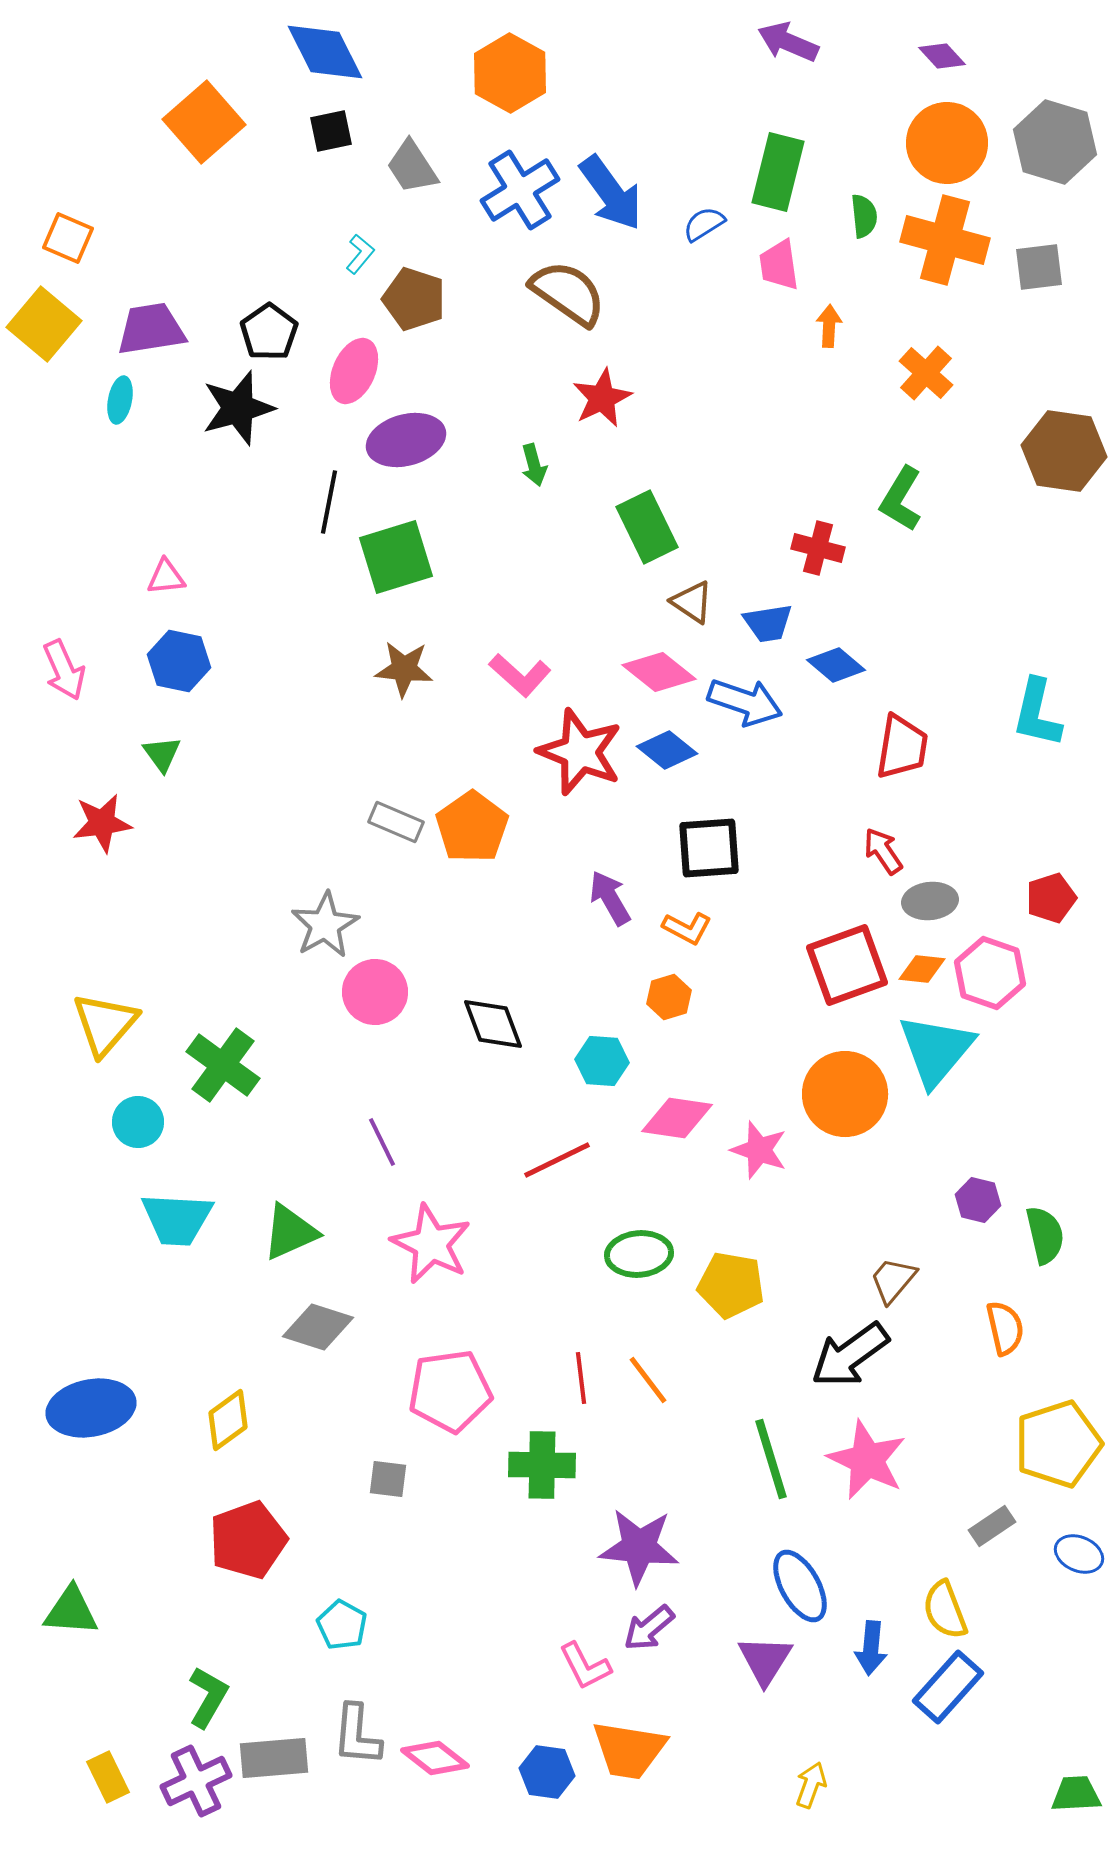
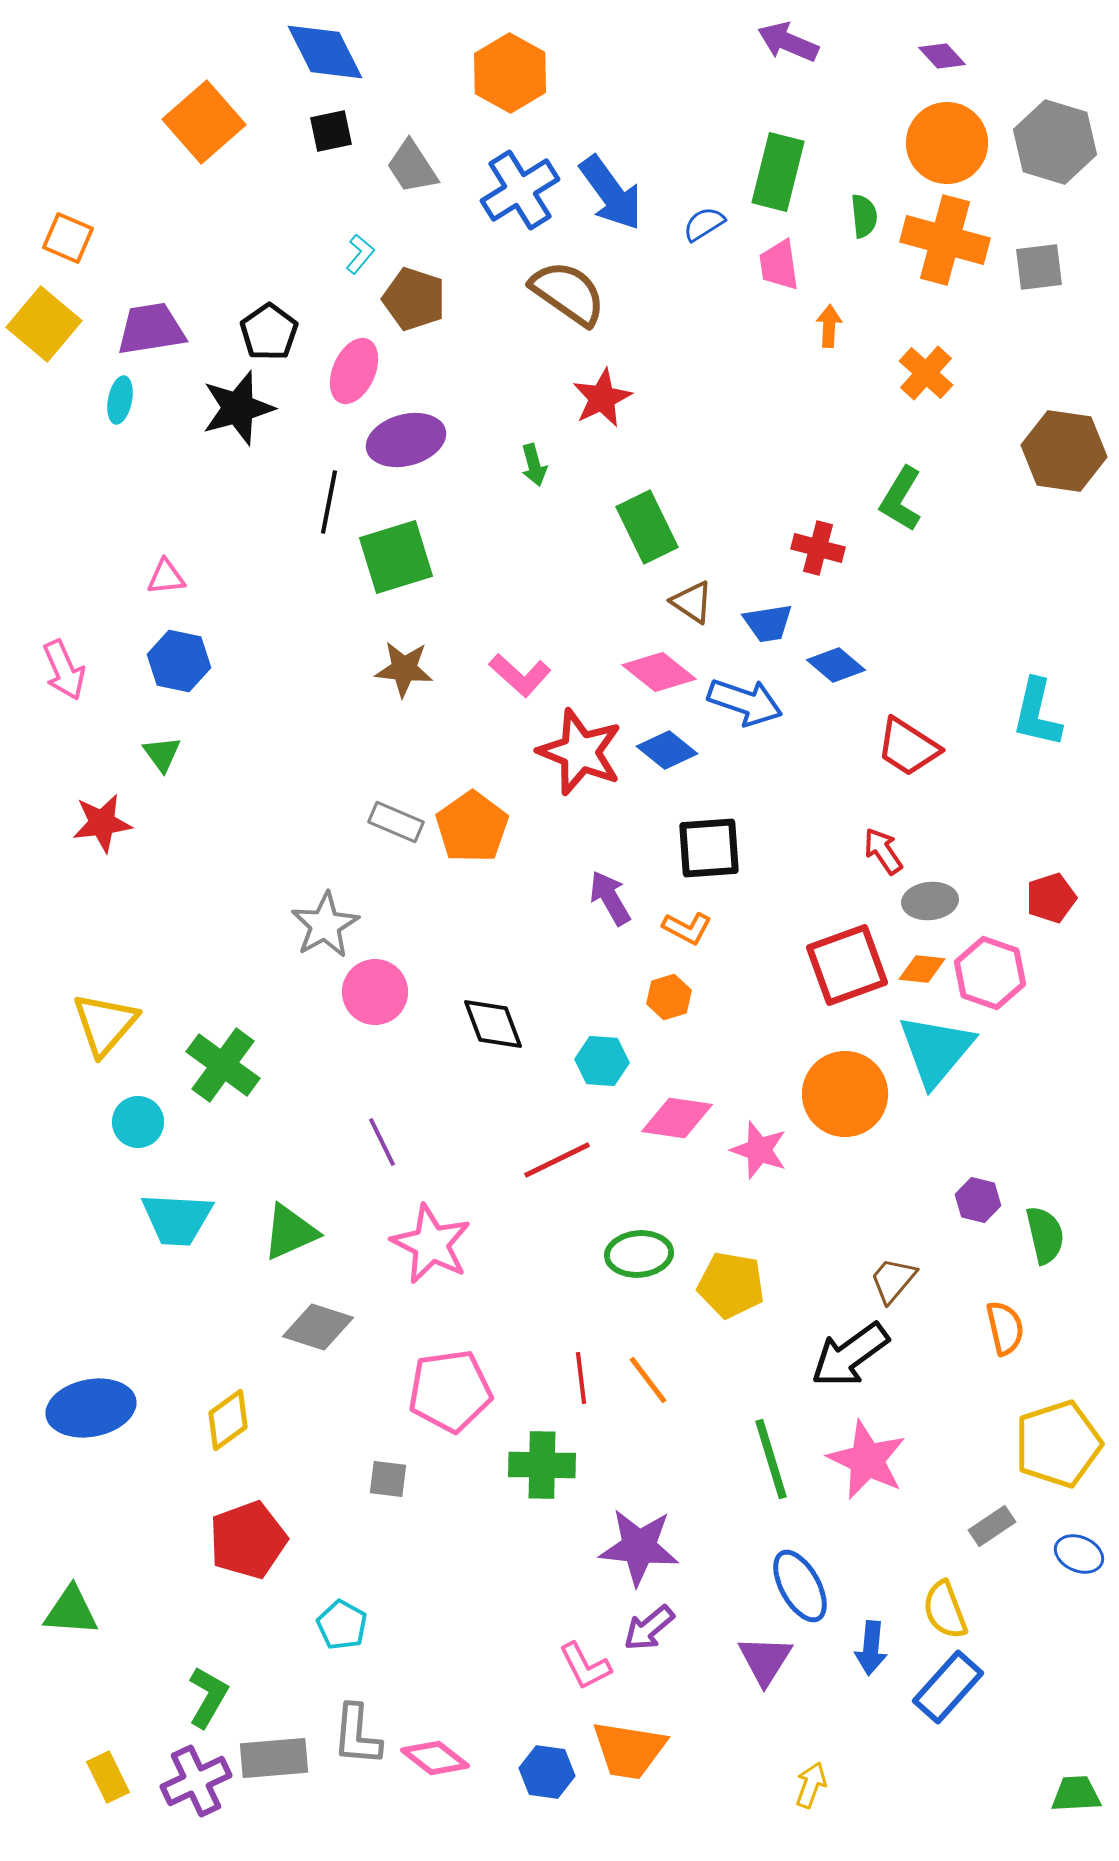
red trapezoid at (902, 747): moved 6 px right; rotated 114 degrees clockwise
